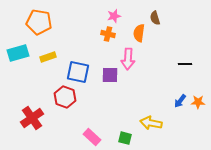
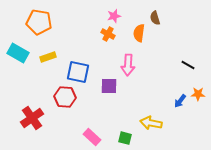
orange cross: rotated 16 degrees clockwise
cyan rectangle: rotated 45 degrees clockwise
pink arrow: moved 6 px down
black line: moved 3 px right, 1 px down; rotated 32 degrees clockwise
purple square: moved 1 px left, 11 px down
red hexagon: rotated 15 degrees counterclockwise
orange star: moved 8 px up
